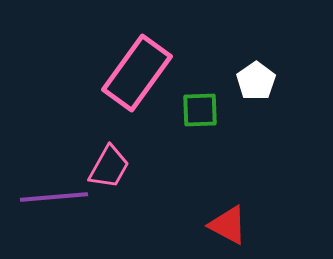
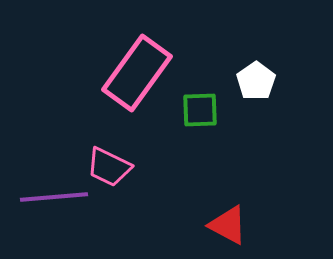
pink trapezoid: rotated 87 degrees clockwise
